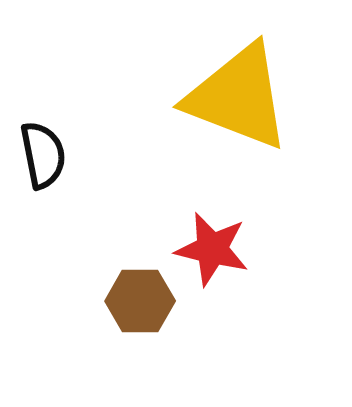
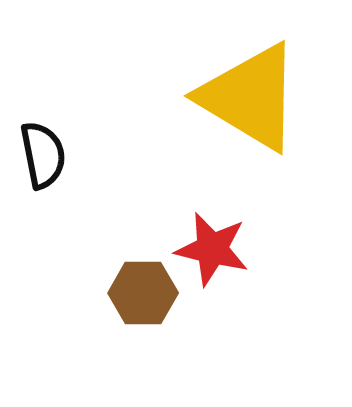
yellow triangle: moved 12 px right; rotated 10 degrees clockwise
brown hexagon: moved 3 px right, 8 px up
